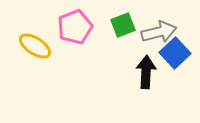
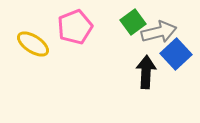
green square: moved 10 px right, 3 px up; rotated 15 degrees counterclockwise
yellow ellipse: moved 2 px left, 2 px up
blue square: moved 1 px right, 1 px down
